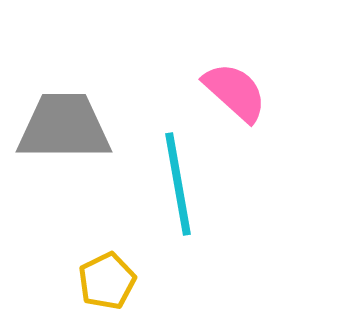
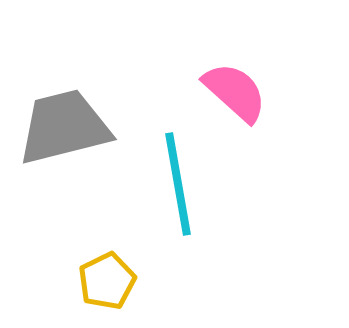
gray trapezoid: rotated 14 degrees counterclockwise
